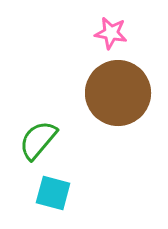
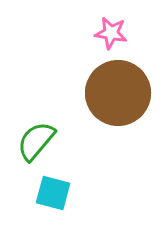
green semicircle: moved 2 px left, 1 px down
